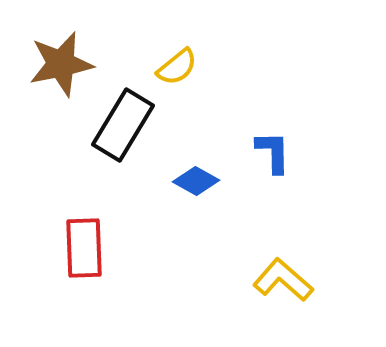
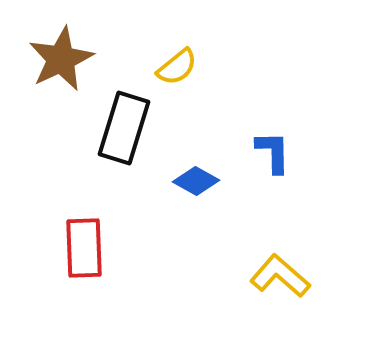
brown star: moved 5 px up; rotated 14 degrees counterclockwise
black rectangle: moved 1 px right, 3 px down; rotated 14 degrees counterclockwise
yellow L-shape: moved 3 px left, 4 px up
